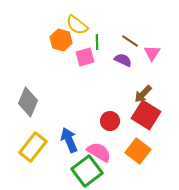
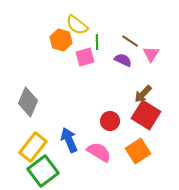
pink triangle: moved 1 px left, 1 px down
orange square: rotated 20 degrees clockwise
green square: moved 44 px left
